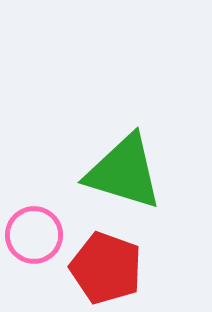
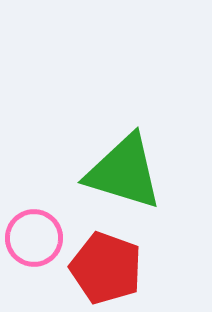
pink circle: moved 3 px down
